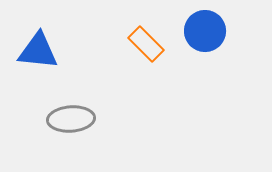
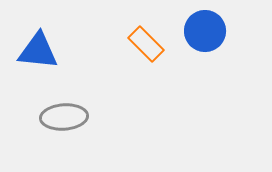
gray ellipse: moved 7 px left, 2 px up
